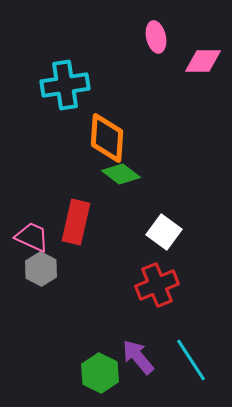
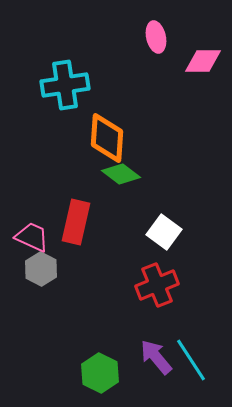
purple arrow: moved 18 px right
